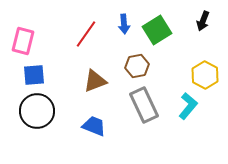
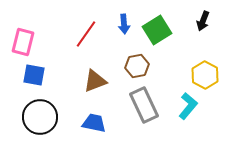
pink rectangle: moved 1 px down
blue square: rotated 15 degrees clockwise
black circle: moved 3 px right, 6 px down
blue trapezoid: moved 3 px up; rotated 10 degrees counterclockwise
